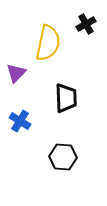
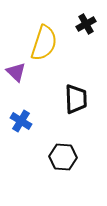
yellow semicircle: moved 4 px left; rotated 6 degrees clockwise
purple triangle: moved 1 px up; rotated 30 degrees counterclockwise
black trapezoid: moved 10 px right, 1 px down
blue cross: moved 1 px right
